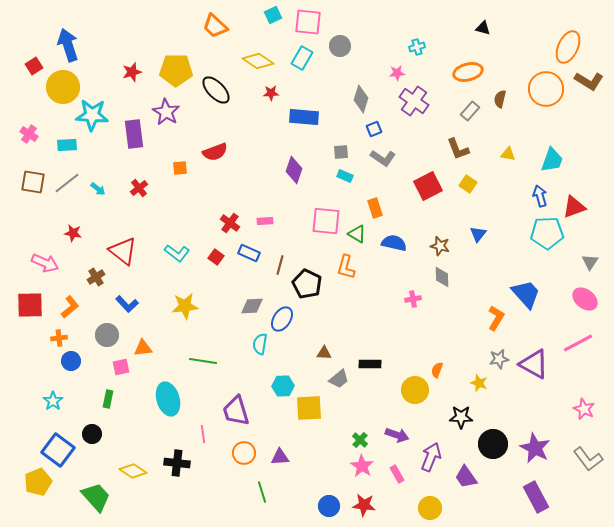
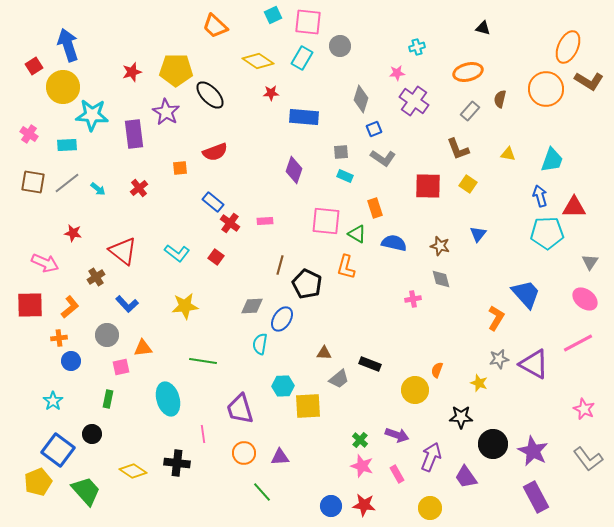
black ellipse at (216, 90): moved 6 px left, 5 px down
red square at (428, 186): rotated 28 degrees clockwise
red triangle at (574, 207): rotated 20 degrees clockwise
blue rectangle at (249, 253): moved 36 px left, 51 px up; rotated 15 degrees clockwise
gray diamond at (442, 277): moved 1 px left, 2 px down; rotated 15 degrees counterclockwise
black rectangle at (370, 364): rotated 20 degrees clockwise
yellow square at (309, 408): moved 1 px left, 2 px up
purple trapezoid at (236, 411): moved 4 px right, 2 px up
purple star at (535, 448): moved 2 px left, 3 px down
pink star at (362, 466): rotated 15 degrees counterclockwise
green line at (262, 492): rotated 25 degrees counterclockwise
green trapezoid at (96, 497): moved 10 px left, 6 px up
blue circle at (329, 506): moved 2 px right
